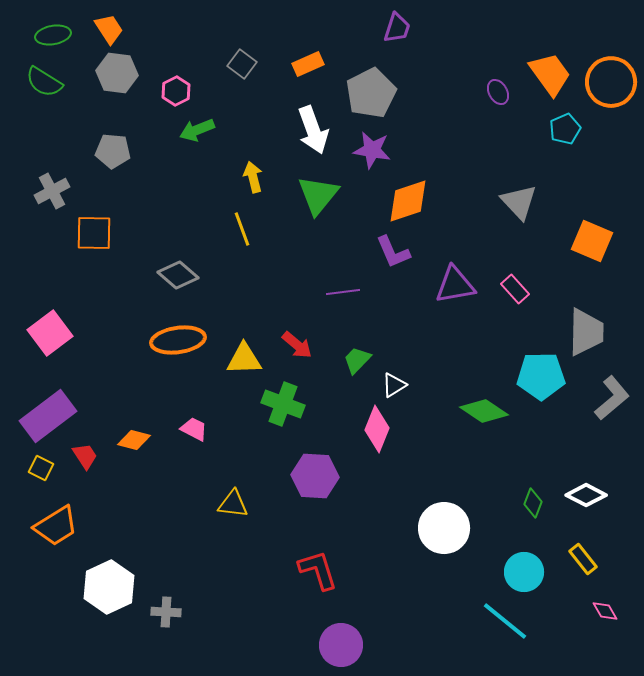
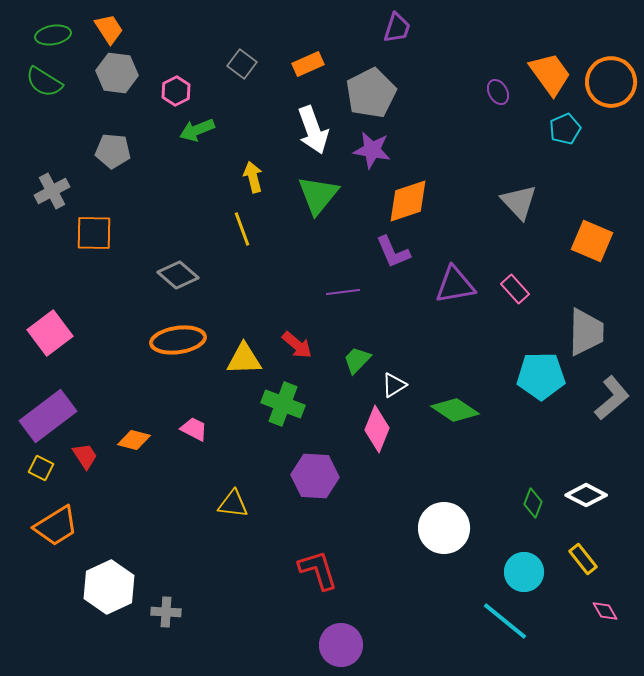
green diamond at (484, 411): moved 29 px left, 1 px up
